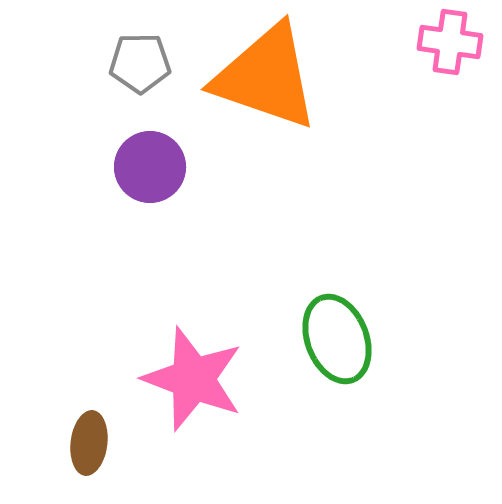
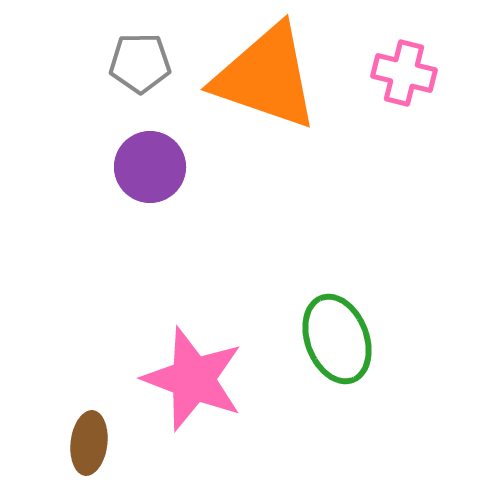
pink cross: moved 46 px left, 31 px down; rotated 6 degrees clockwise
